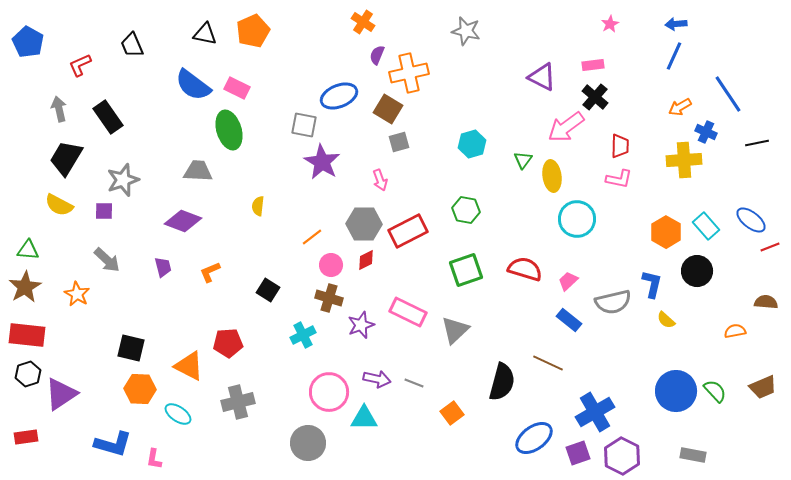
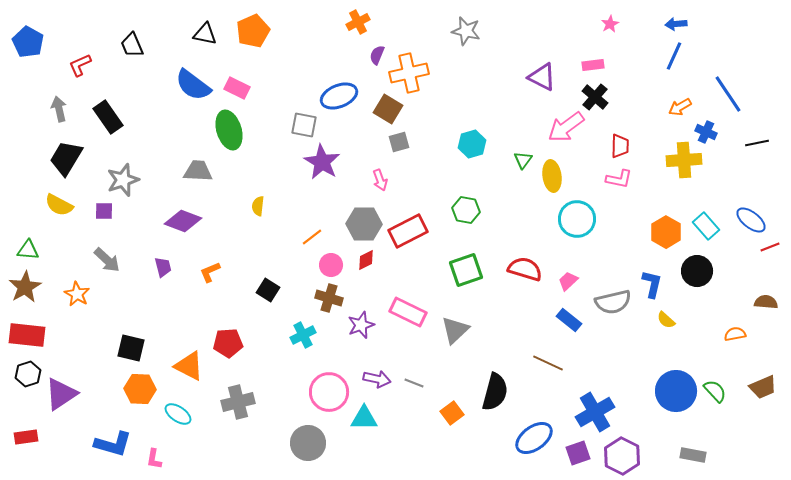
orange cross at (363, 22): moved 5 px left; rotated 30 degrees clockwise
orange semicircle at (735, 331): moved 3 px down
black semicircle at (502, 382): moved 7 px left, 10 px down
